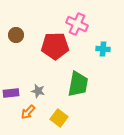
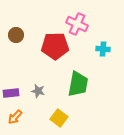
orange arrow: moved 13 px left, 5 px down
